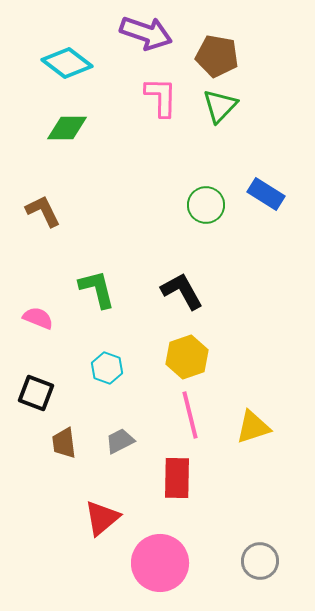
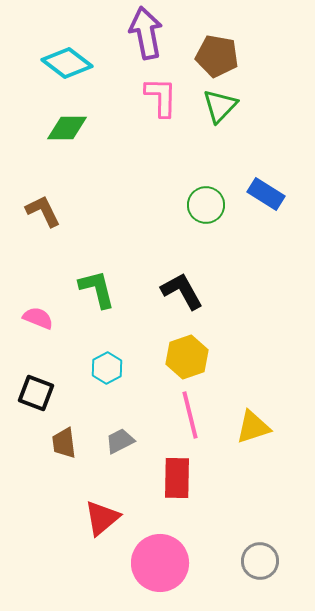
purple arrow: rotated 120 degrees counterclockwise
cyan hexagon: rotated 12 degrees clockwise
